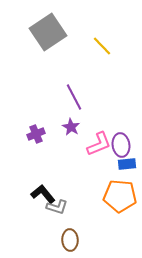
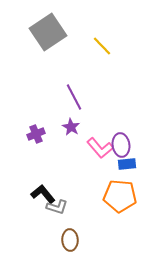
pink L-shape: moved 1 px right, 4 px down; rotated 72 degrees clockwise
